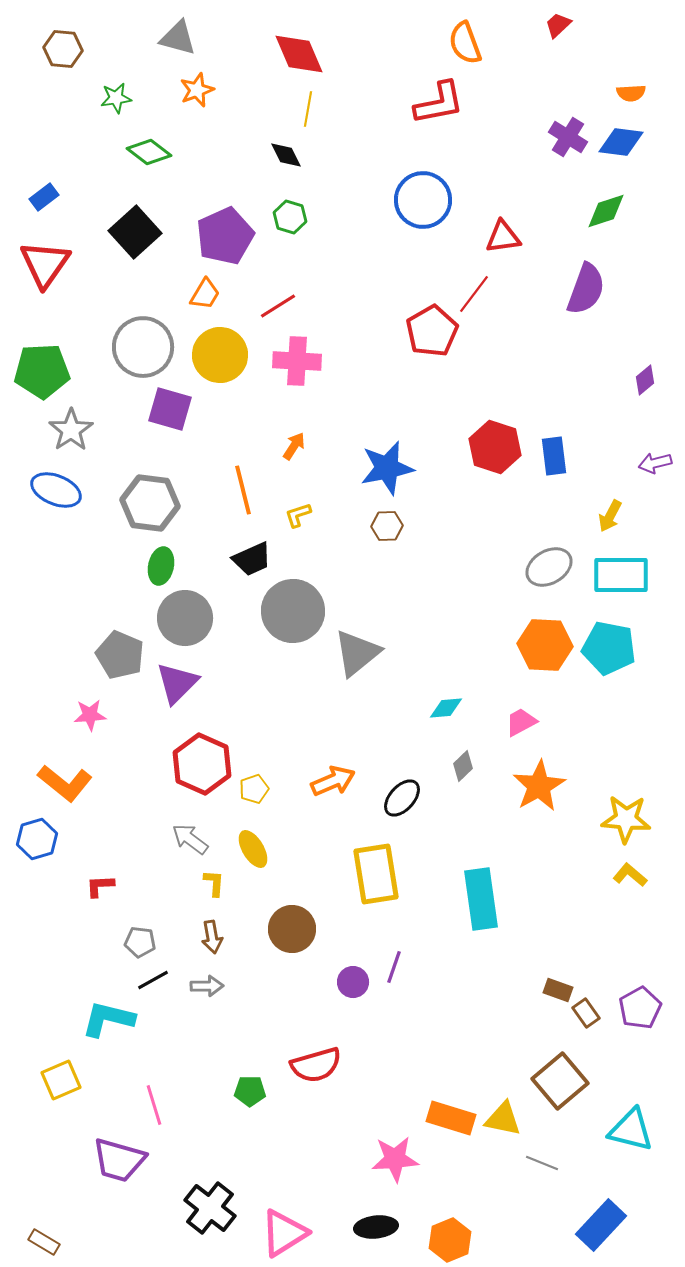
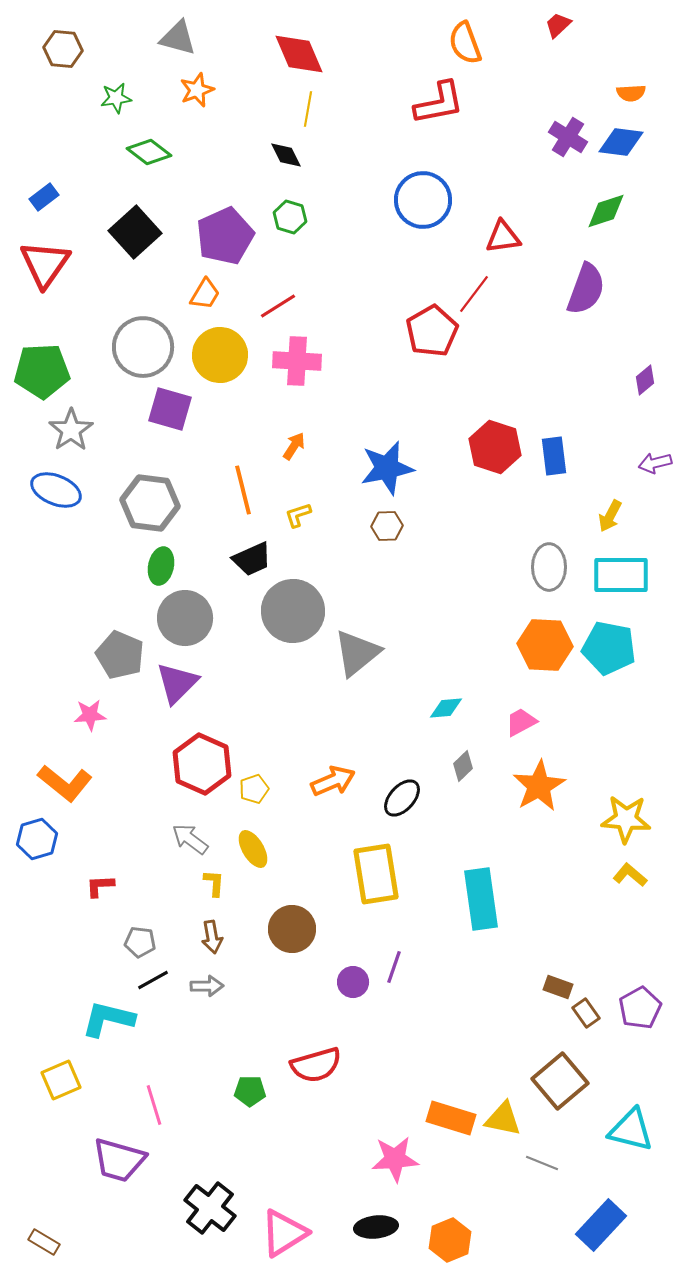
gray ellipse at (549, 567): rotated 60 degrees counterclockwise
brown rectangle at (558, 990): moved 3 px up
